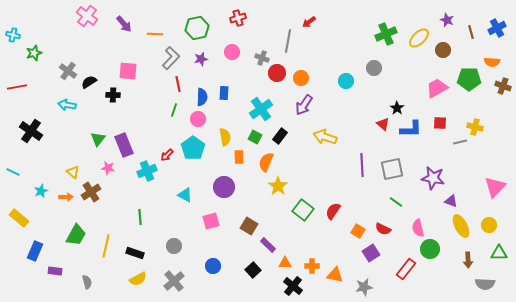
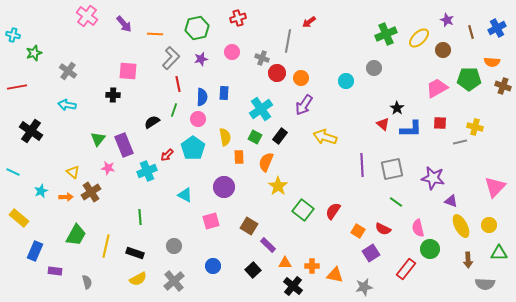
black semicircle at (89, 82): moved 63 px right, 40 px down
